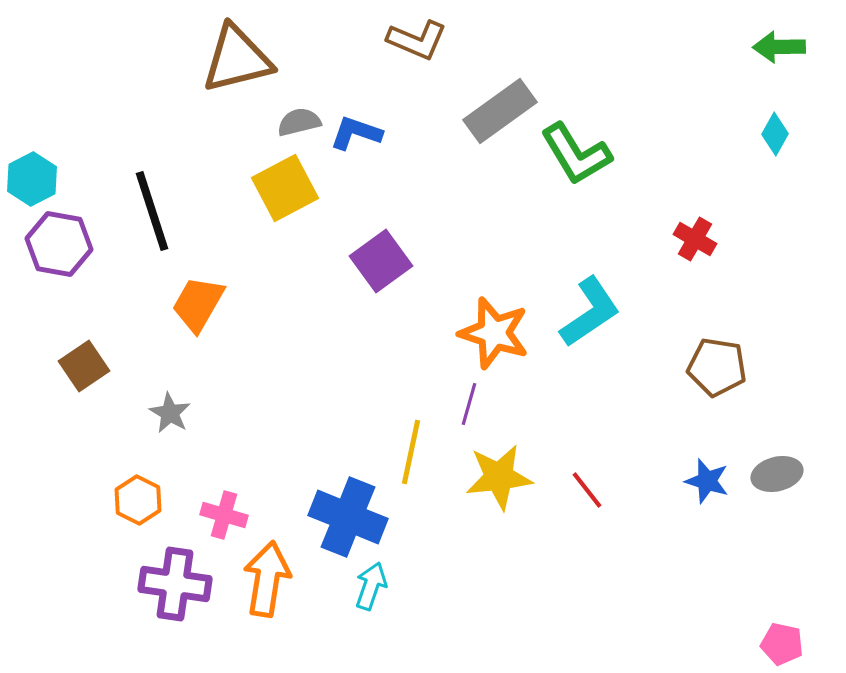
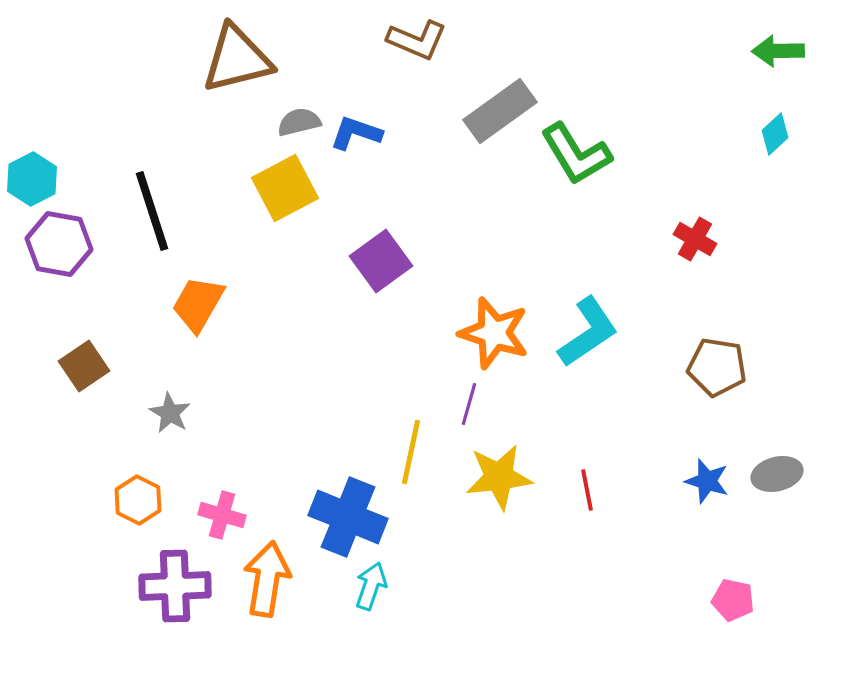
green arrow: moved 1 px left, 4 px down
cyan diamond: rotated 18 degrees clockwise
cyan L-shape: moved 2 px left, 20 px down
red line: rotated 27 degrees clockwise
pink cross: moved 2 px left
purple cross: moved 2 px down; rotated 10 degrees counterclockwise
pink pentagon: moved 49 px left, 44 px up
